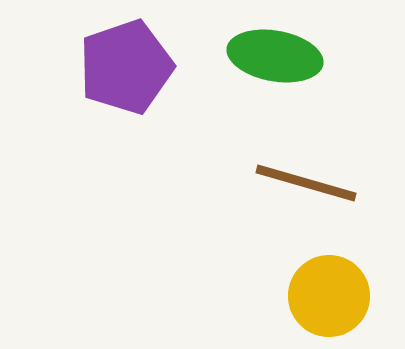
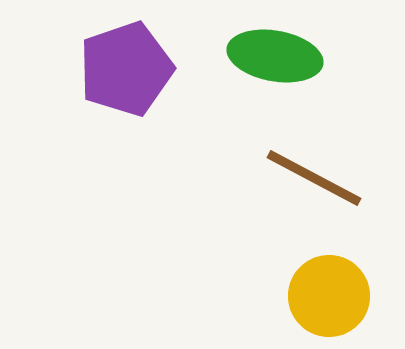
purple pentagon: moved 2 px down
brown line: moved 8 px right, 5 px up; rotated 12 degrees clockwise
